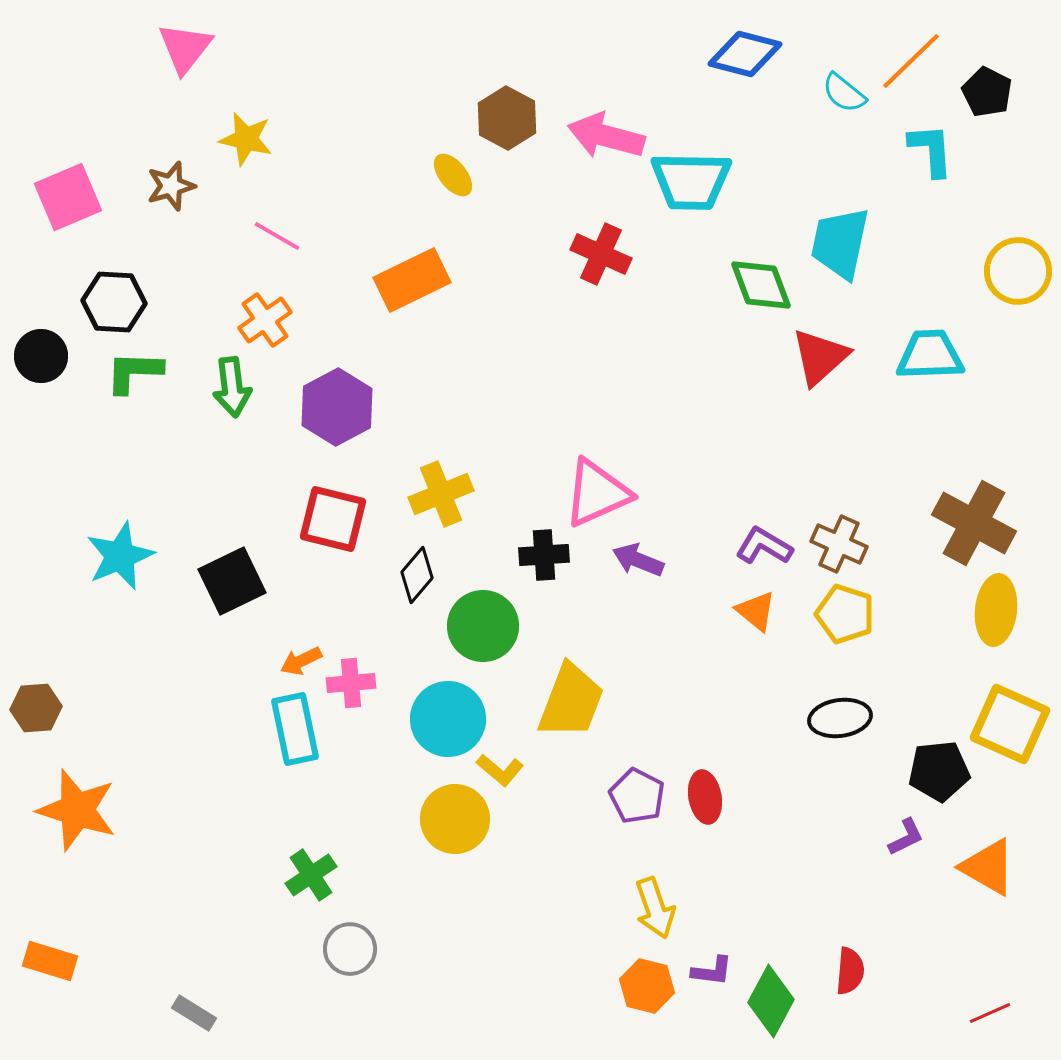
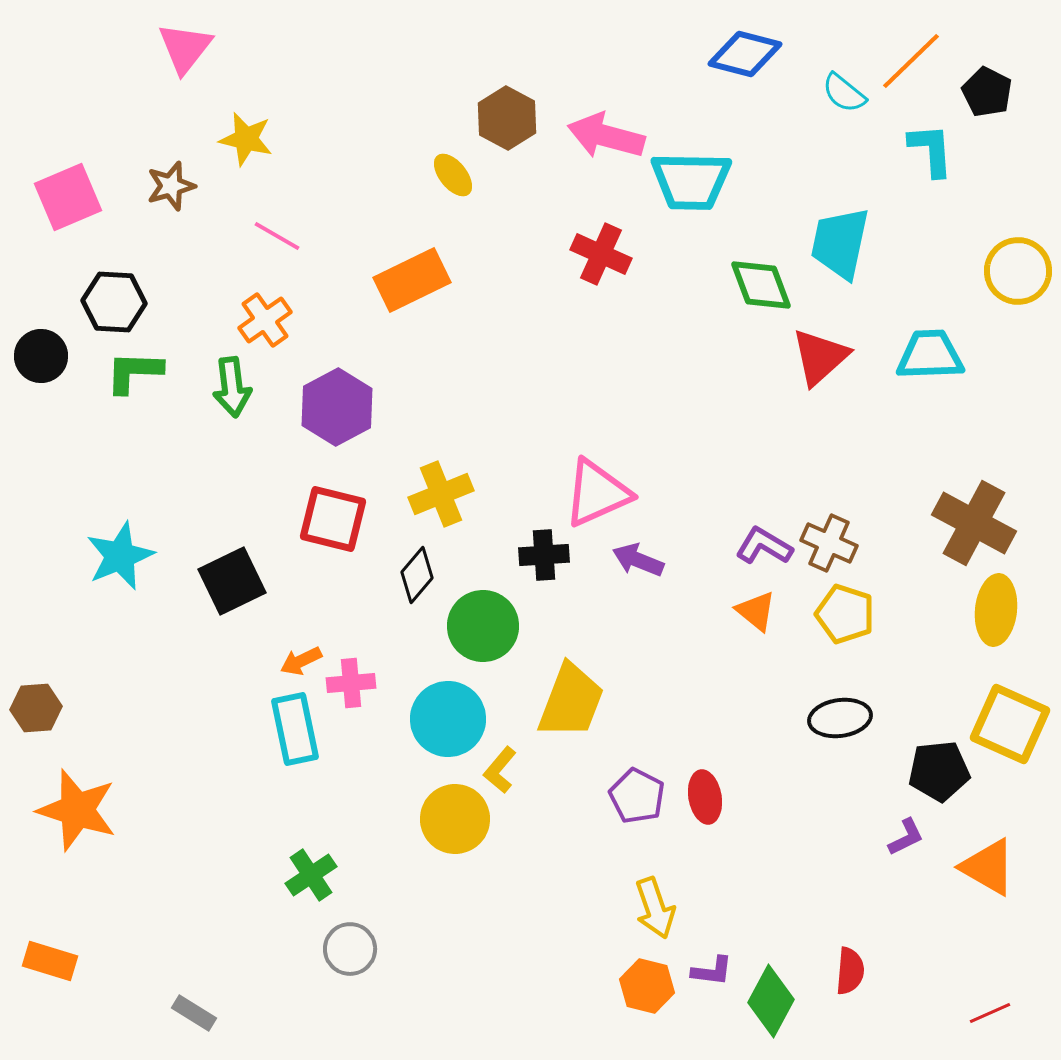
brown cross at (839, 544): moved 10 px left, 1 px up
yellow L-shape at (500, 770): rotated 90 degrees clockwise
